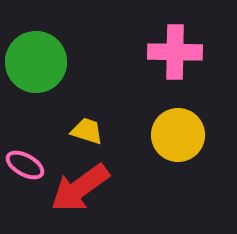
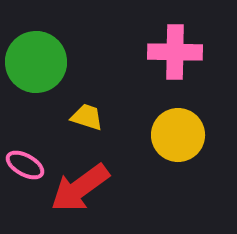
yellow trapezoid: moved 14 px up
